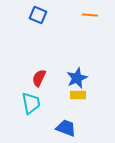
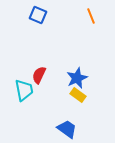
orange line: moved 1 px right, 1 px down; rotated 63 degrees clockwise
red semicircle: moved 3 px up
yellow rectangle: rotated 35 degrees clockwise
cyan trapezoid: moved 7 px left, 13 px up
blue trapezoid: moved 1 px right, 1 px down; rotated 15 degrees clockwise
